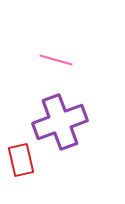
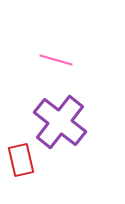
purple cross: rotated 32 degrees counterclockwise
